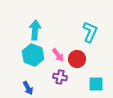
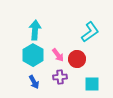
cyan L-shape: rotated 30 degrees clockwise
cyan hexagon: rotated 10 degrees clockwise
purple cross: rotated 16 degrees counterclockwise
cyan square: moved 4 px left
blue arrow: moved 6 px right, 6 px up
